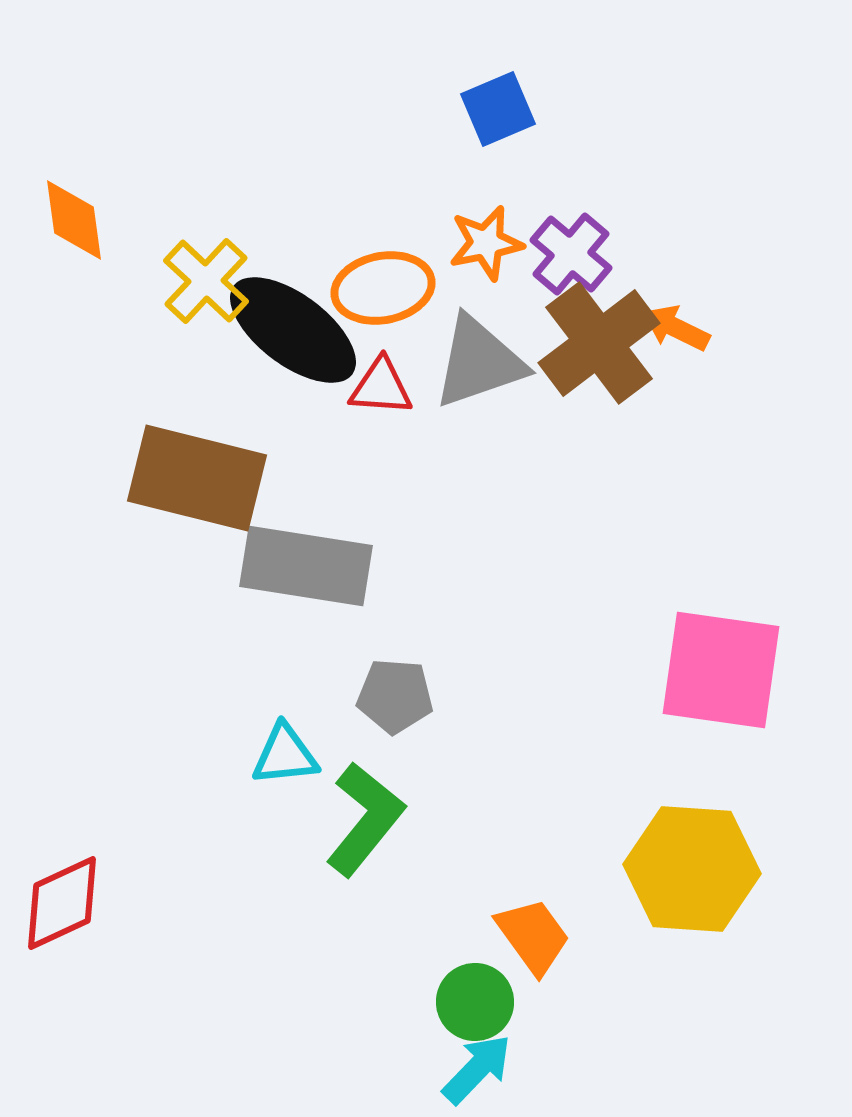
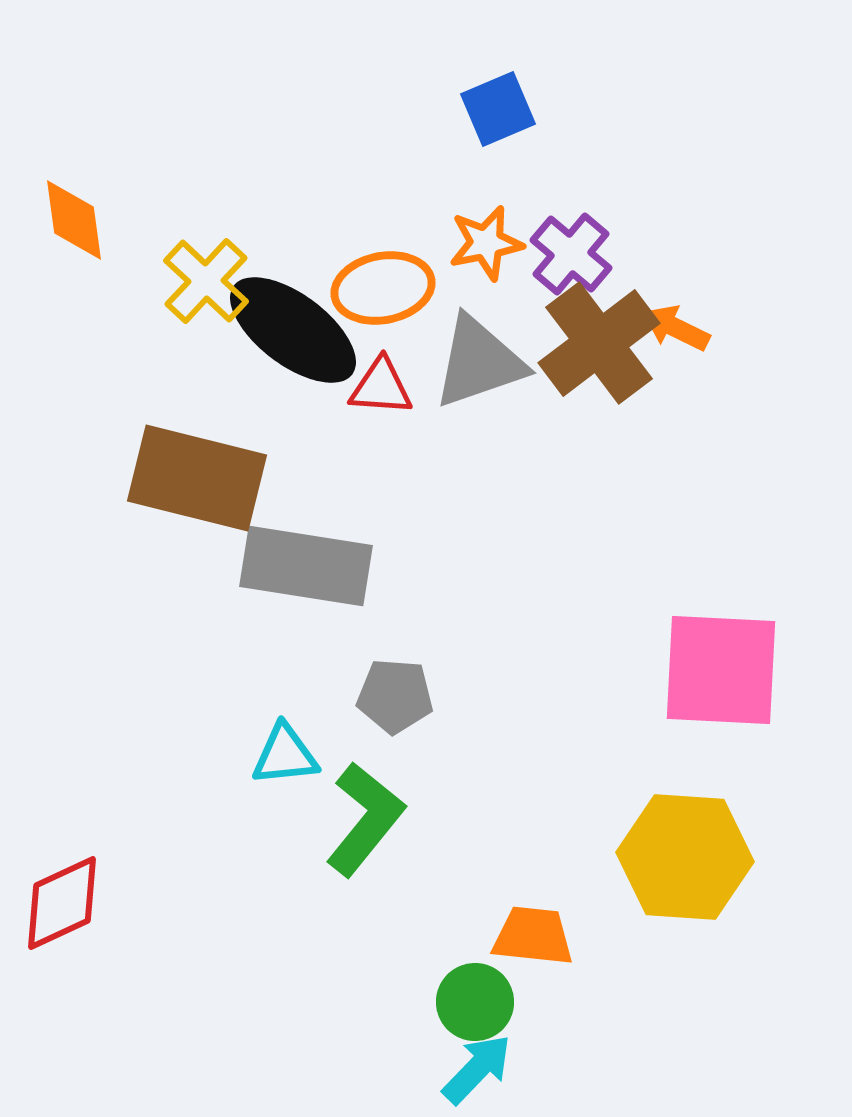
pink square: rotated 5 degrees counterclockwise
yellow hexagon: moved 7 px left, 12 px up
orange trapezoid: rotated 48 degrees counterclockwise
